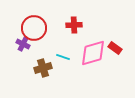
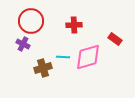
red circle: moved 3 px left, 7 px up
red rectangle: moved 9 px up
pink diamond: moved 5 px left, 4 px down
cyan line: rotated 16 degrees counterclockwise
